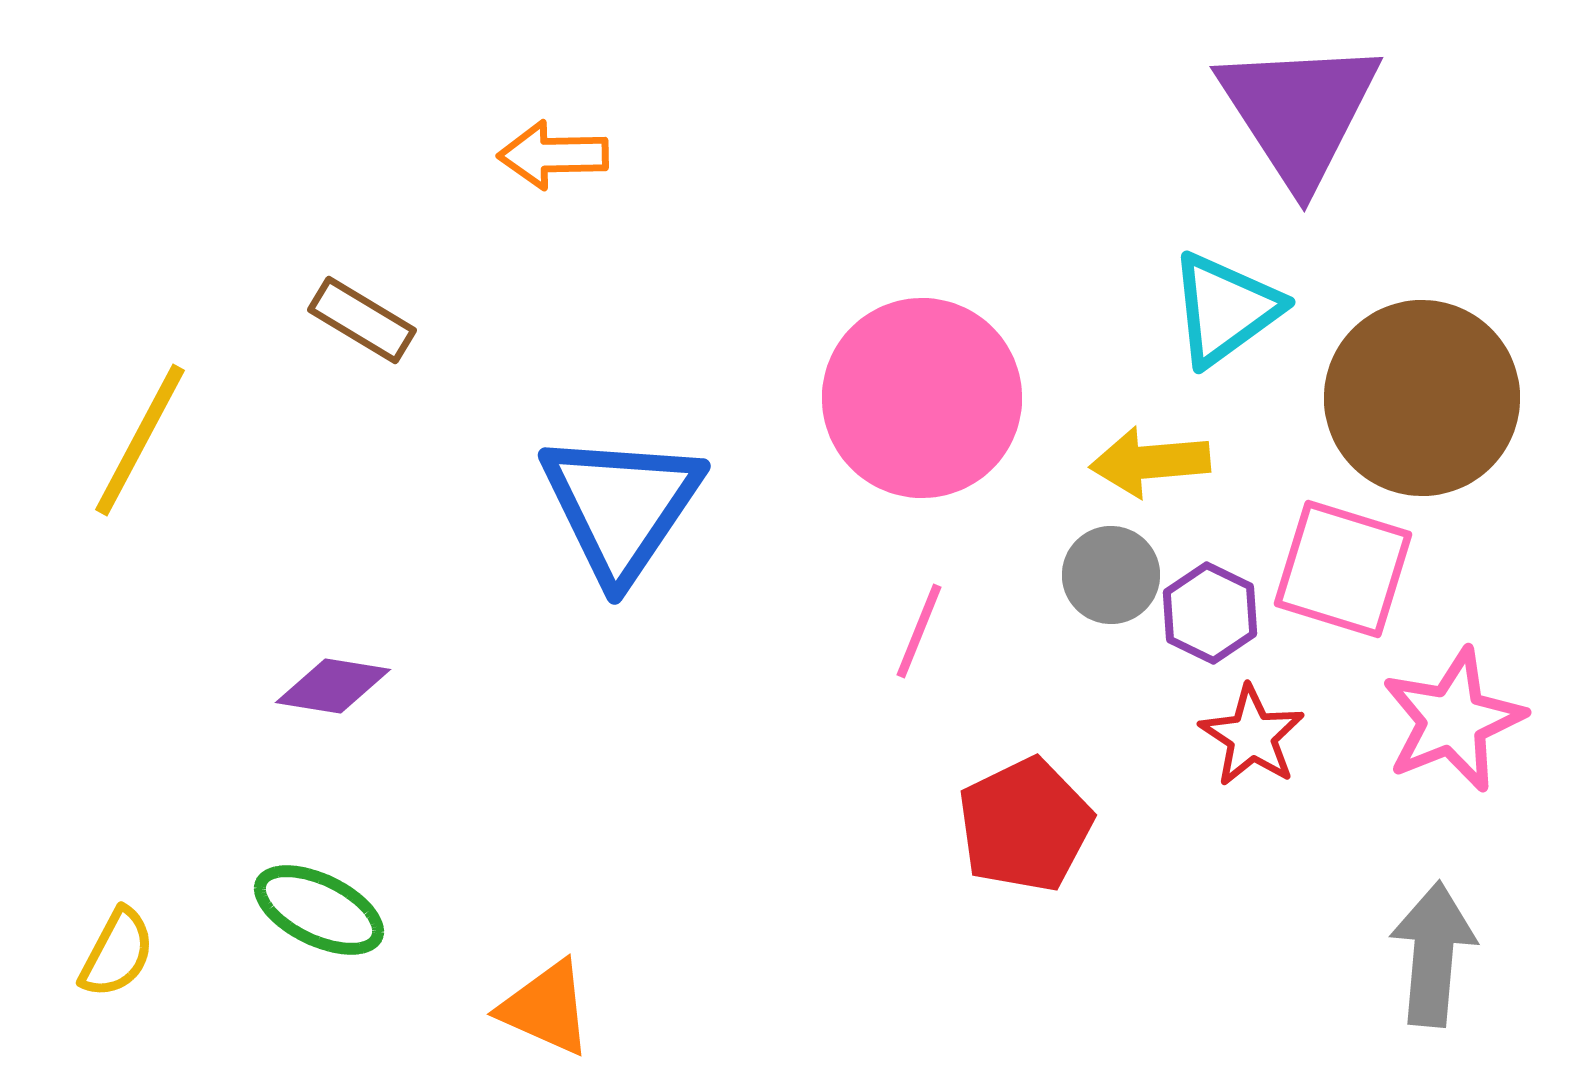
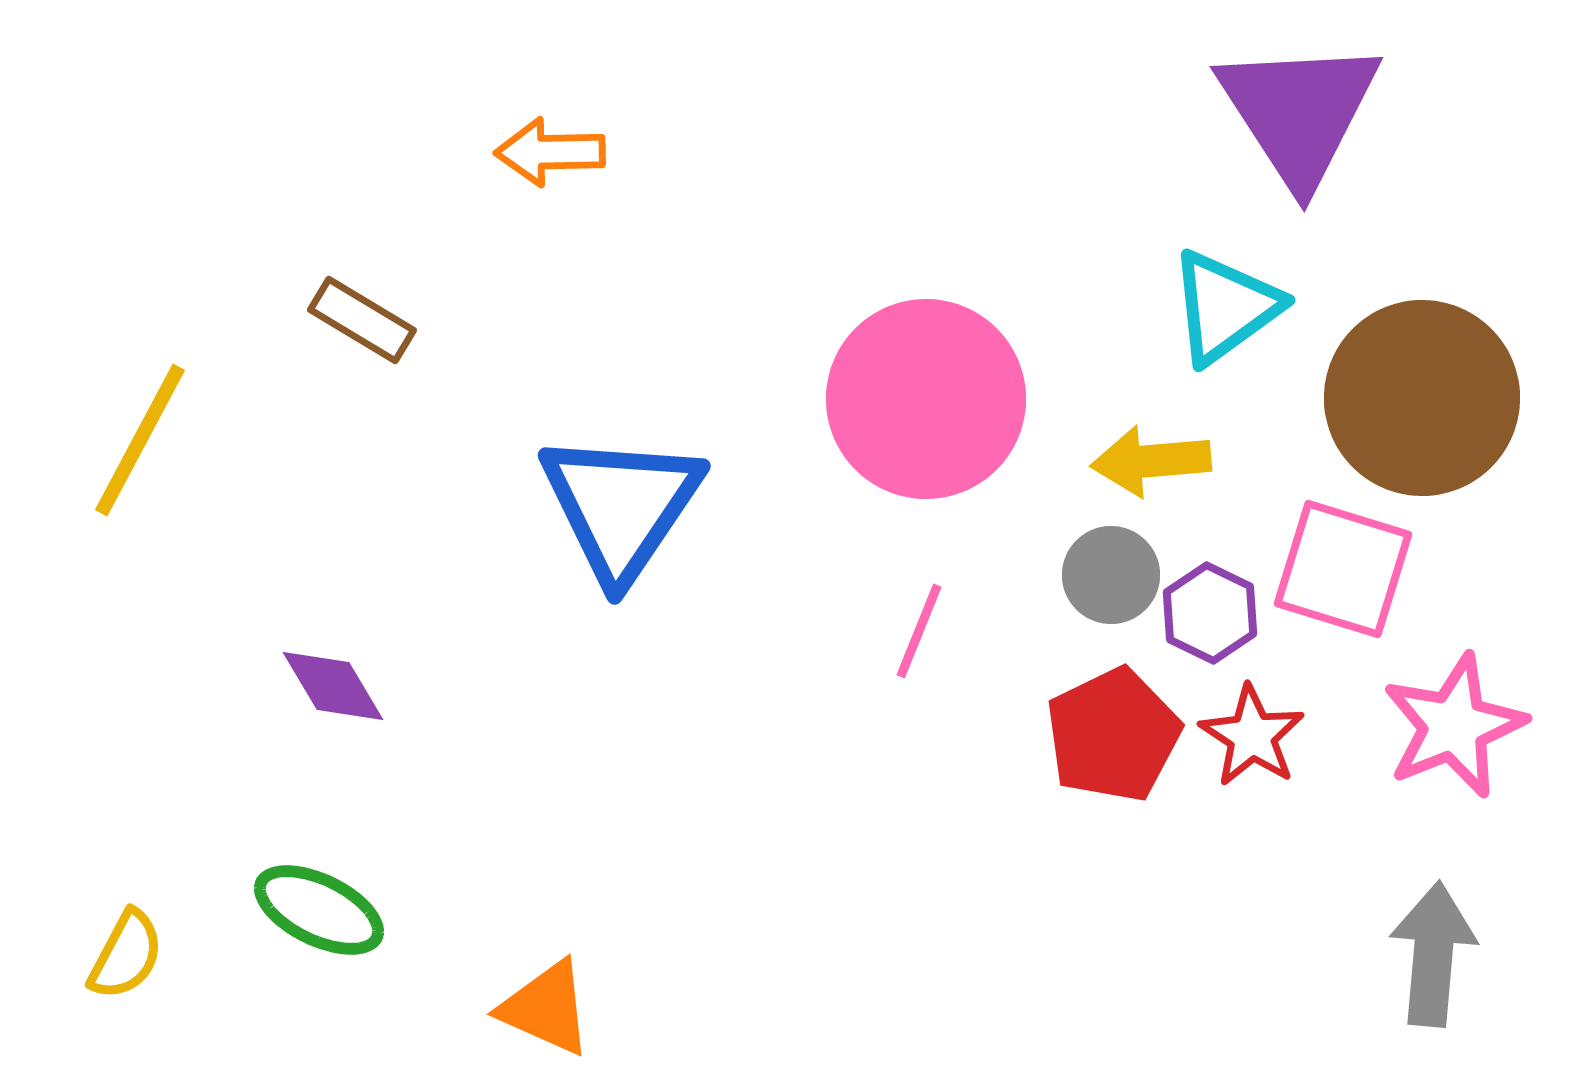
orange arrow: moved 3 px left, 3 px up
cyan triangle: moved 2 px up
pink circle: moved 4 px right, 1 px down
yellow arrow: moved 1 px right, 1 px up
purple diamond: rotated 50 degrees clockwise
pink star: moved 1 px right, 6 px down
red pentagon: moved 88 px right, 90 px up
yellow semicircle: moved 9 px right, 2 px down
